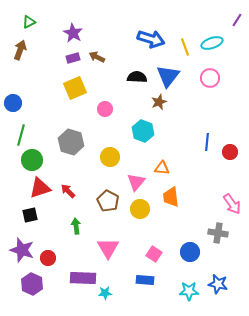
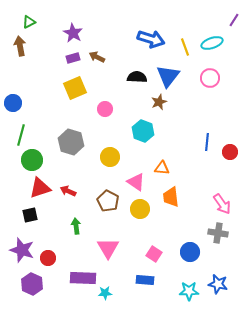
purple line at (237, 20): moved 3 px left
brown arrow at (20, 50): moved 4 px up; rotated 30 degrees counterclockwise
pink triangle at (136, 182): rotated 36 degrees counterclockwise
red arrow at (68, 191): rotated 21 degrees counterclockwise
pink arrow at (232, 204): moved 10 px left
